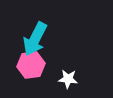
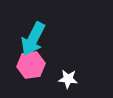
cyan arrow: moved 2 px left
